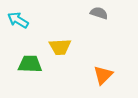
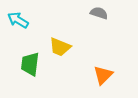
yellow trapezoid: rotated 25 degrees clockwise
green trapezoid: rotated 85 degrees counterclockwise
